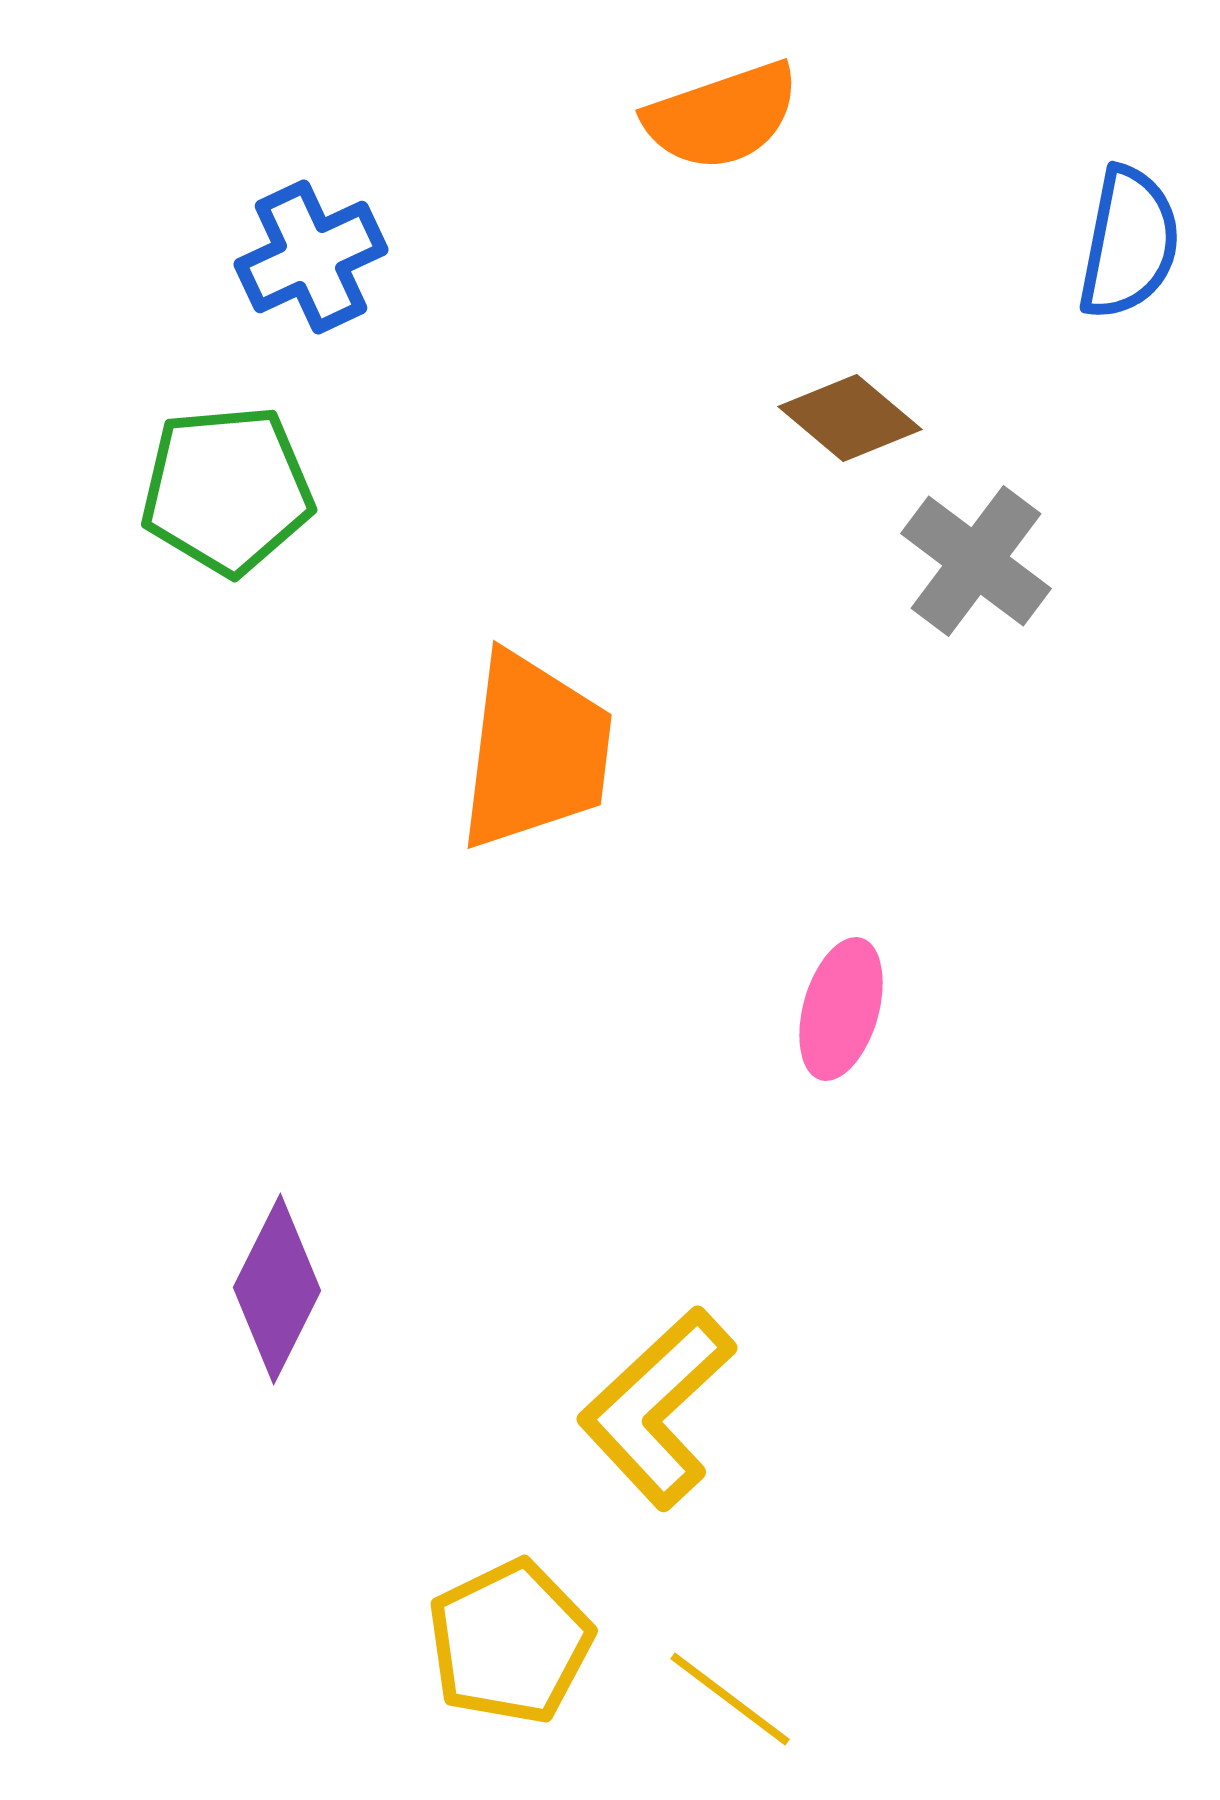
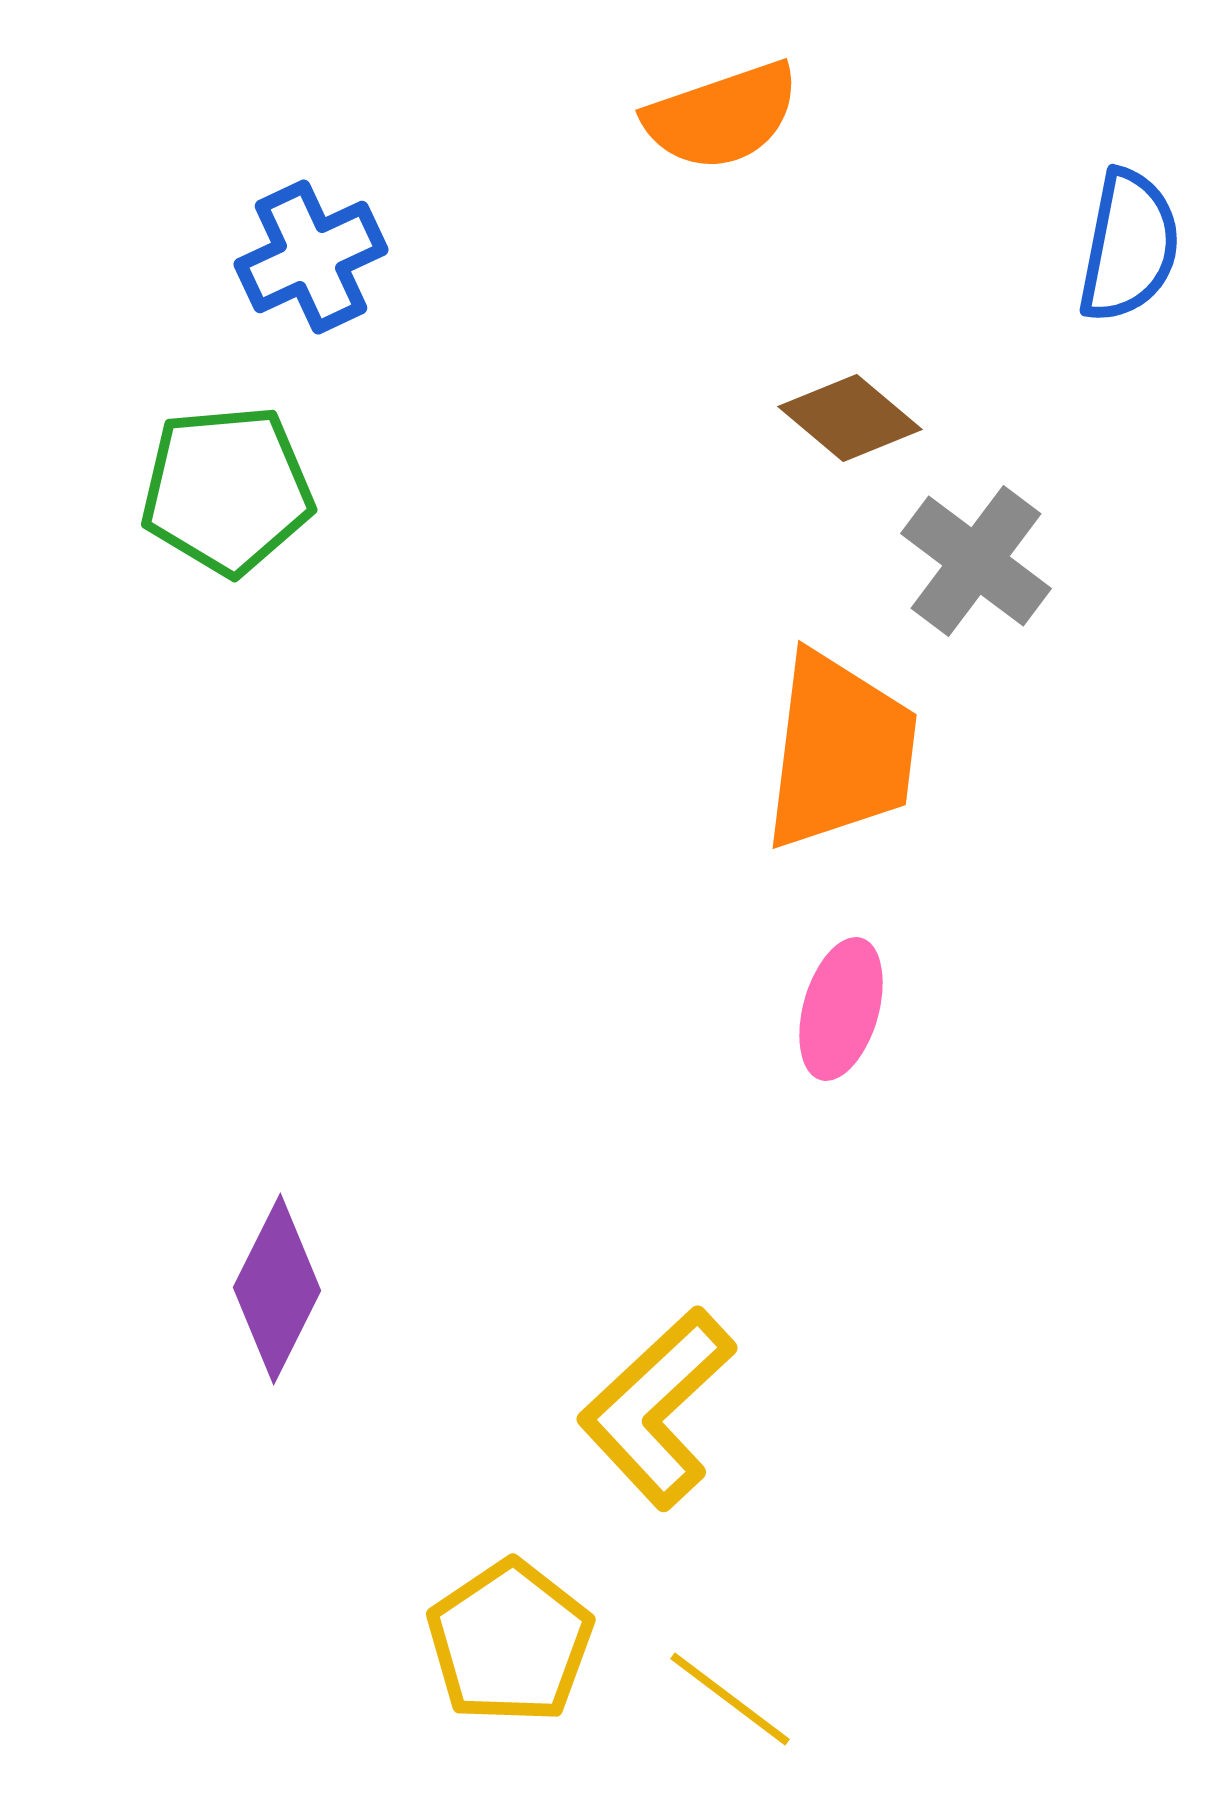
blue semicircle: moved 3 px down
orange trapezoid: moved 305 px right
yellow pentagon: rotated 8 degrees counterclockwise
